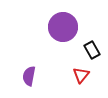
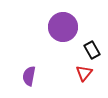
red triangle: moved 3 px right, 2 px up
